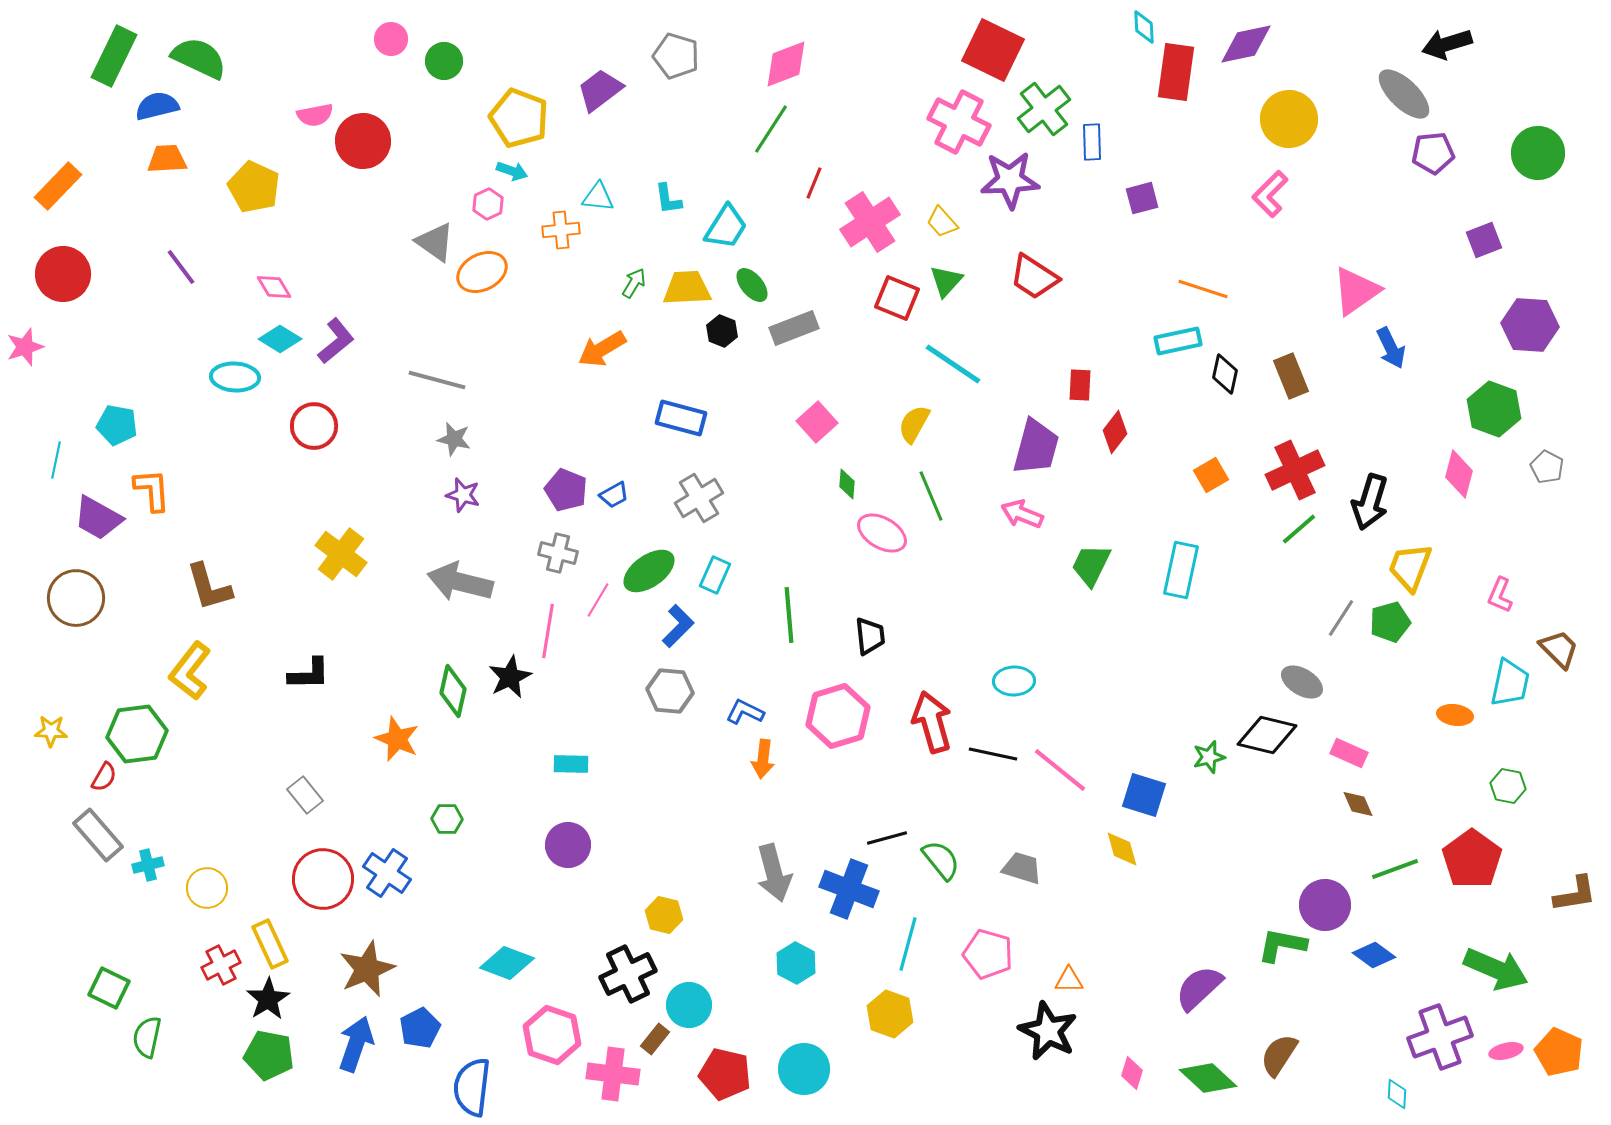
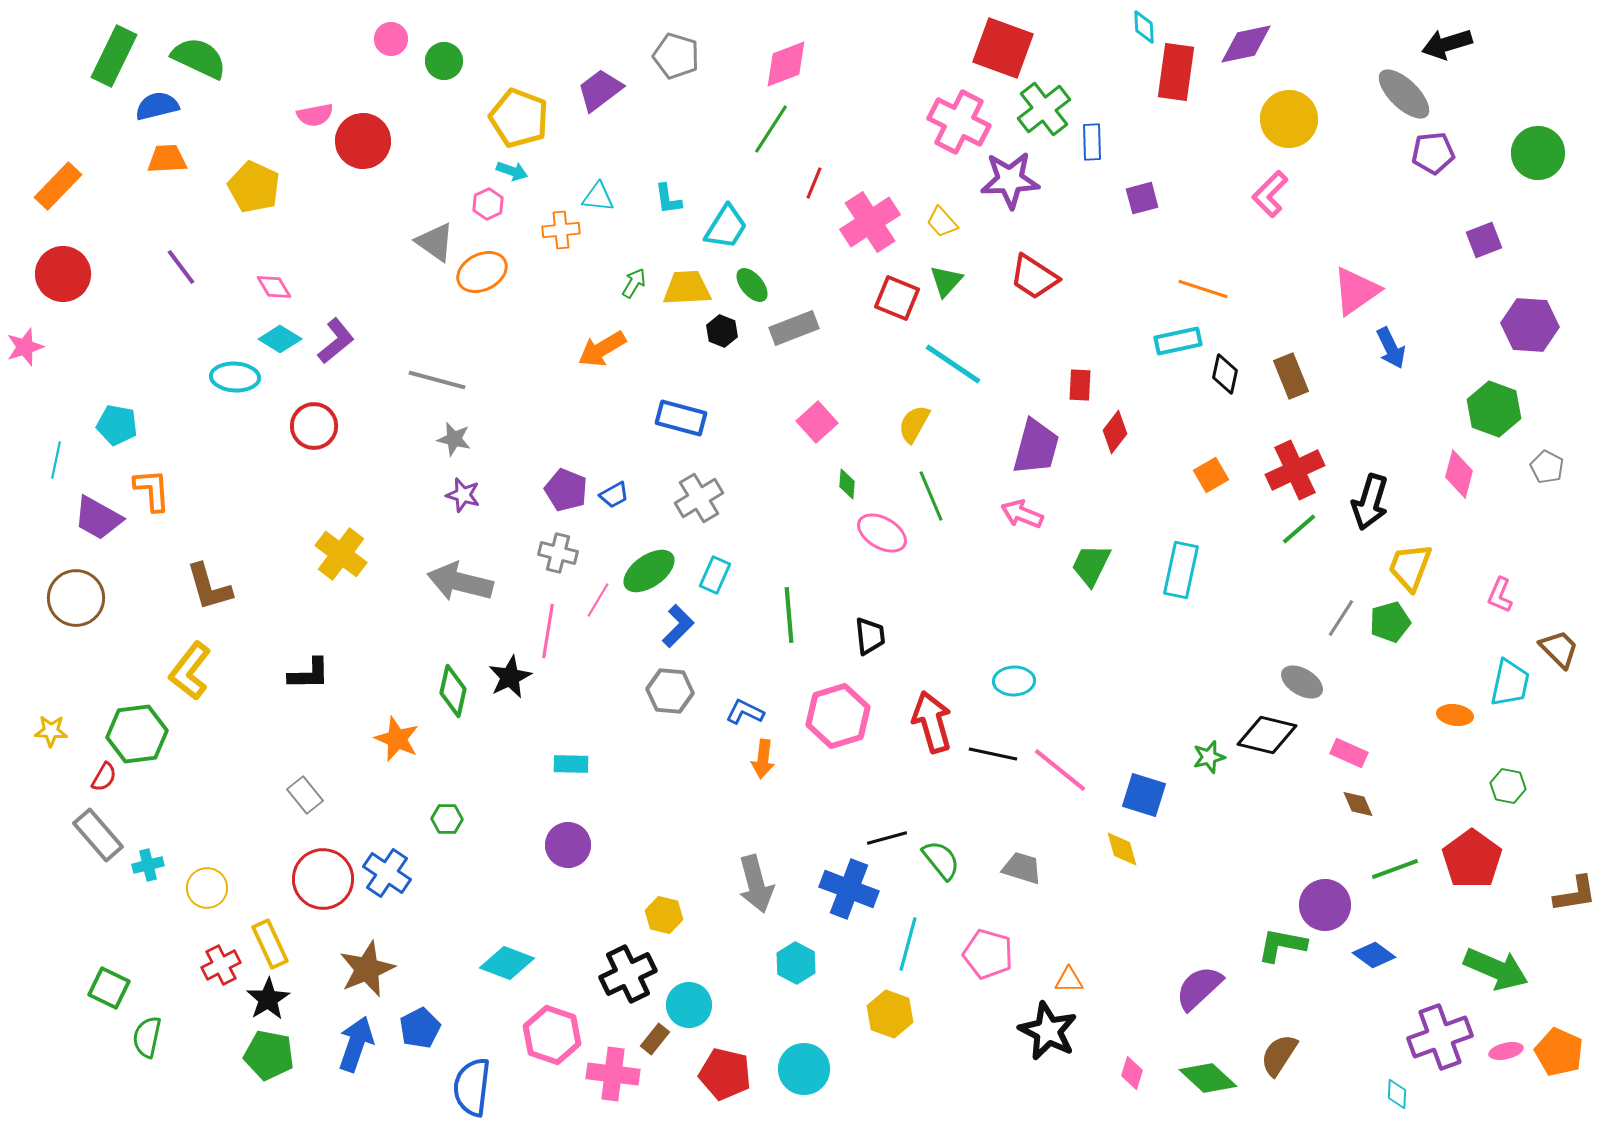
red square at (993, 50): moved 10 px right, 2 px up; rotated 6 degrees counterclockwise
gray arrow at (774, 873): moved 18 px left, 11 px down
